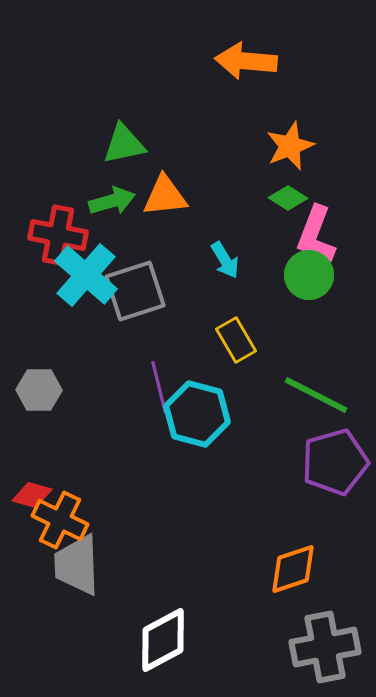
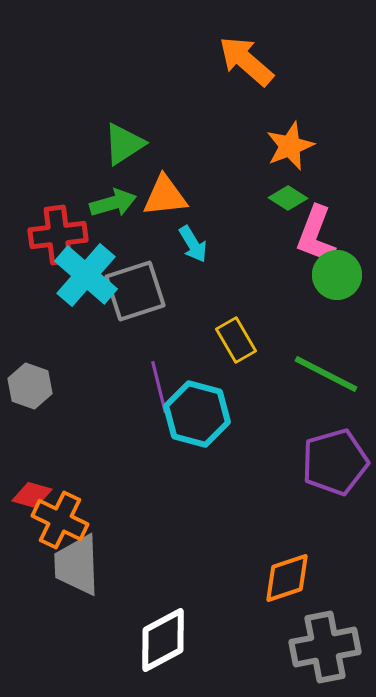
orange arrow: rotated 36 degrees clockwise
green triangle: rotated 21 degrees counterclockwise
green arrow: moved 1 px right, 2 px down
red cross: rotated 18 degrees counterclockwise
cyan arrow: moved 32 px left, 16 px up
green circle: moved 28 px right
gray hexagon: moved 9 px left, 4 px up; rotated 18 degrees clockwise
green line: moved 10 px right, 21 px up
orange diamond: moved 6 px left, 9 px down
